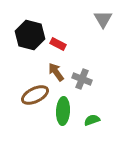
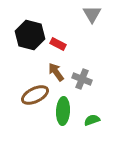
gray triangle: moved 11 px left, 5 px up
